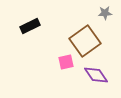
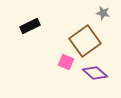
gray star: moved 2 px left; rotated 16 degrees clockwise
pink square: rotated 35 degrees clockwise
purple diamond: moved 1 px left, 2 px up; rotated 15 degrees counterclockwise
